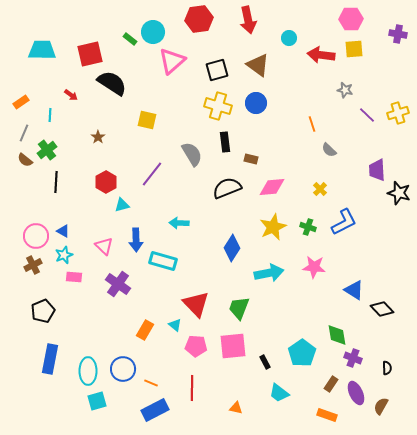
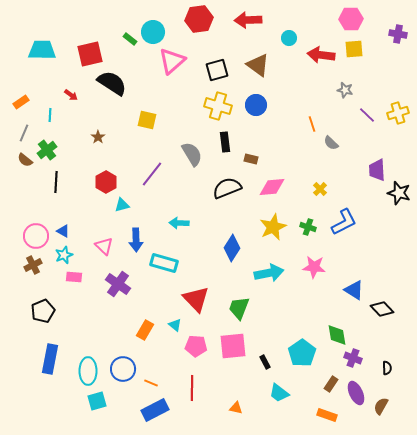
red arrow at (248, 20): rotated 100 degrees clockwise
blue circle at (256, 103): moved 2 px down
gray semicircle at (329, 150): moved 2 px right, 7 px up
cyan rectangle at (163, 261): moved 1 px right, 2 px down
red triangle at (196, 304): moved 5 px up
